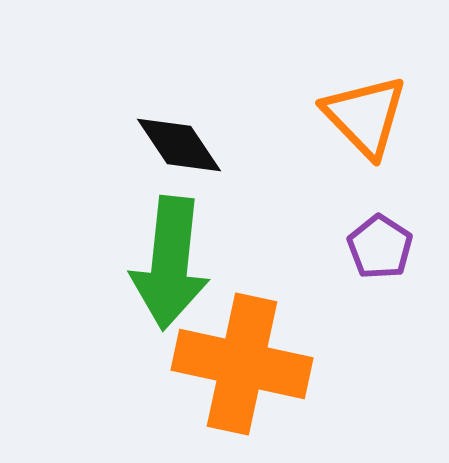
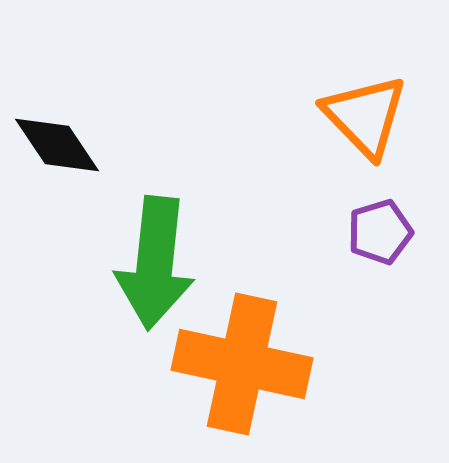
black diamond: moved 122 px left
purple pentagon: moved 15 px up; rotated 22 degrees clockwise
green arrow: moved 15 px left
